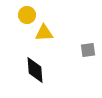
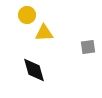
gray square: moved 3 px up
black diamond: moved 1 px left; rotated 12 degrees counterclockwise
